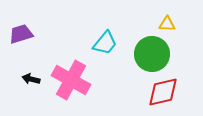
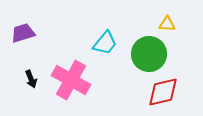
purple trapezoid: moved 2 px right, 1 px up
green circle: moved 3 px left
black arrow: rotated 126 degrees counterclockwise
